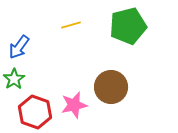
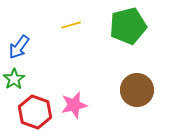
brown circle: moved 26 px right, 3 px down
